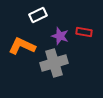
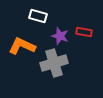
white rectangle: moved 1 px down; rotated 42 degrees clockwise
